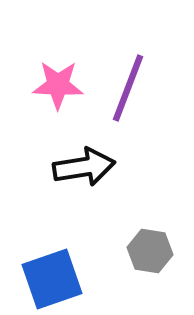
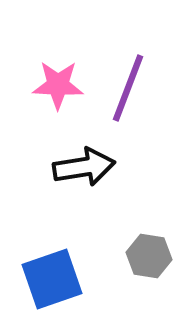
gray hexagon: moved 1 px left, 5 px down
